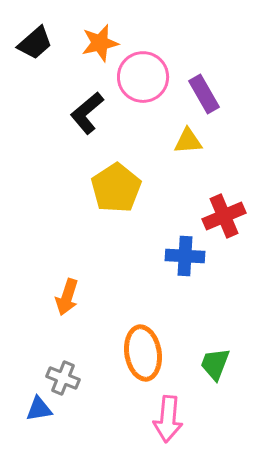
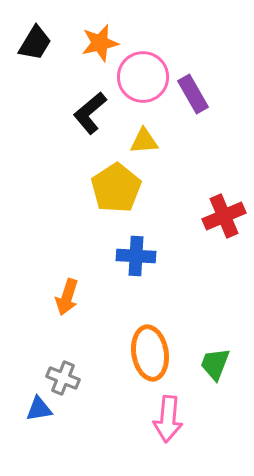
black trapezoid: rotated 18 degrees counterclockwise
purple rectangle: moved 11 px left
black L-shape: moved 3 px right
yellow triangle: moved 44 px left
blue cross: moved 49 px left
orange ellipse: moved 7 px right
